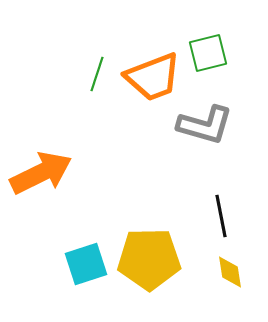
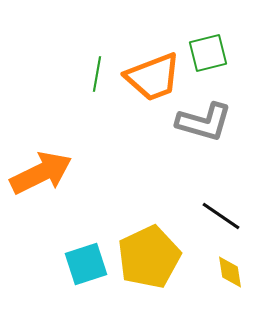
green line: rotated 8 degrees counterclockwise
gray L-shape: moved 1 px left, 3 px up
black line: rotated 45 degrees counterclockwise
yellow pentagon: moved 2 px up; rotated 24 degrees counterclockwise
